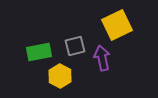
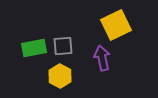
yellow square: moved 1 px left
gray square: moved 12 px left; rotated 10 degrees clockwise
green rectangle: moved 5 px left, 4 px up
